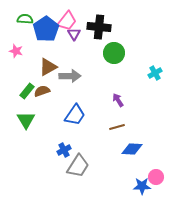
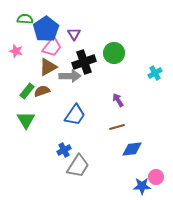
pink trapezoid: moved 15 px left, 26 px down
black cross: moved 15 px left, 35 px down; rotated 25 degrees counterclockwise
blue diamond: rotated 10 degrees counterclockwise
